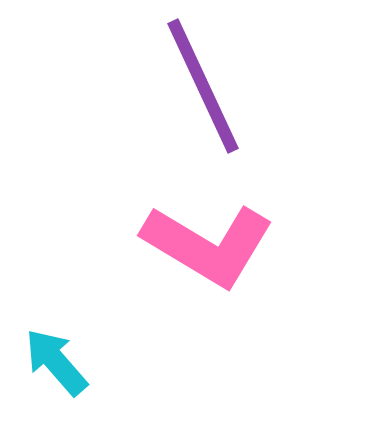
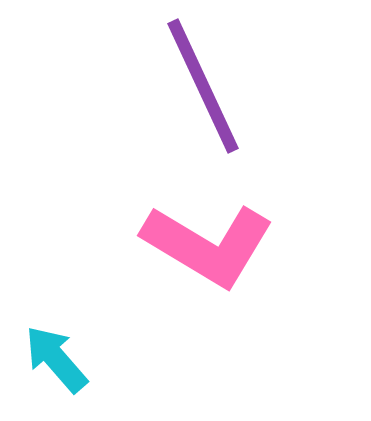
cyan arrow: moved 3 px up
